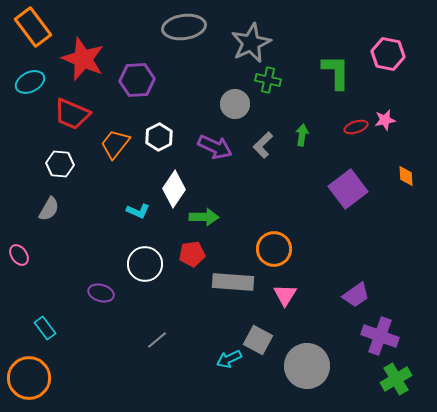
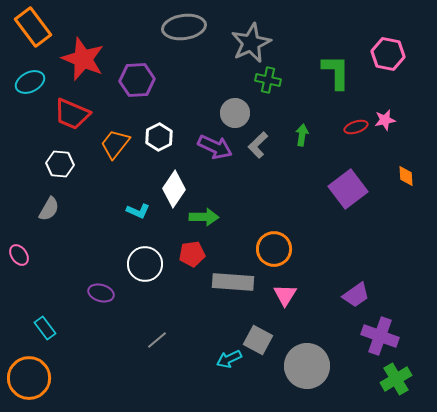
gray circle at (235, 104): moved 9 px down
gray L-shape at (263, 145): moved 5 px left
